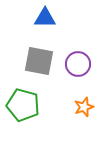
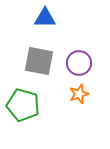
purple circle: moved 1 px right, 1 px up
orange star: moved 5 px left, 13 px up
